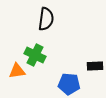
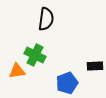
blue pentagon: moved 2 px left, 1 px up; rotated 25 degrees counterclockwise
